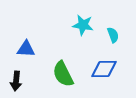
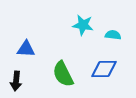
cyan semicircle: rotated 63 degrees counterclockwise
